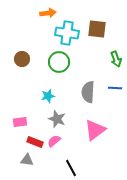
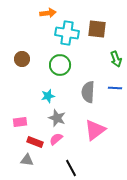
green circle: moved 1 px right, 3 px down
gray star: moved 1 px up
pink semicircle: moved 2 px right, 2 px up
